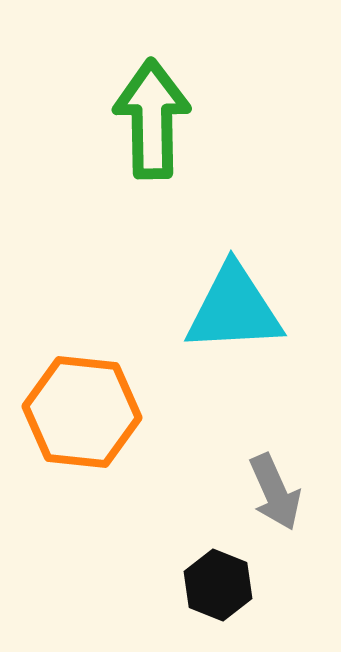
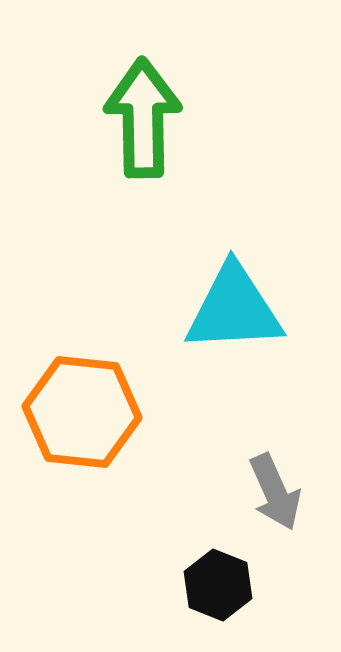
green arrow: moved 9 px left, 1 px up
